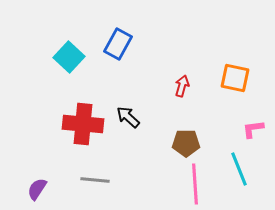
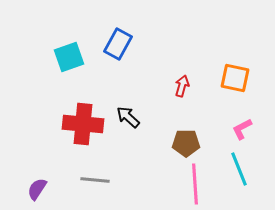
cyan square: rotated 28 degrees clockwise
pink L-shape: moved 11 px left; rotated 20 degrees counterclockwise
